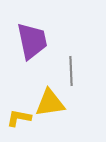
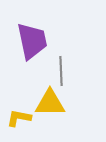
gray line: moved 10 px left
yellow triangle: rotated 8 degrees clockwise
